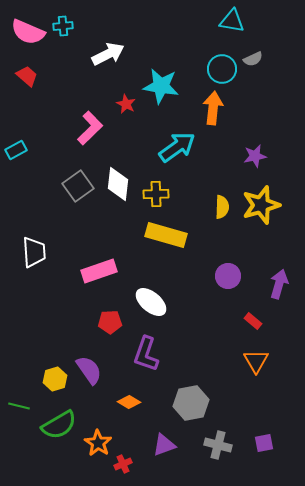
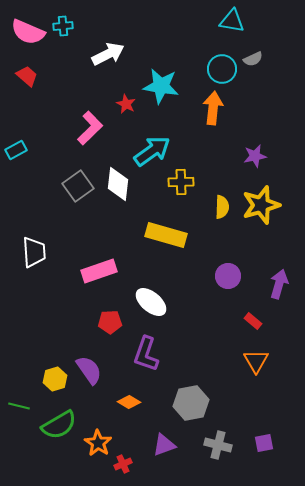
cyan arrow: moved 25 px left, 4 px down
yellow cross: moved 25 px right, 12 px up
